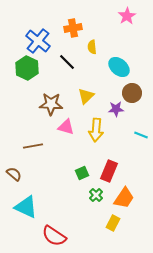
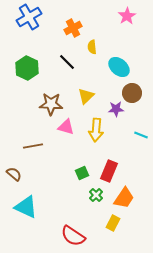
orange cross: rotated 18 degrees counterclockwise
blue cross: moved 9 px left, 24 px up; rotated 20 degrees clockwise
red semicircle: moved 19 px right
